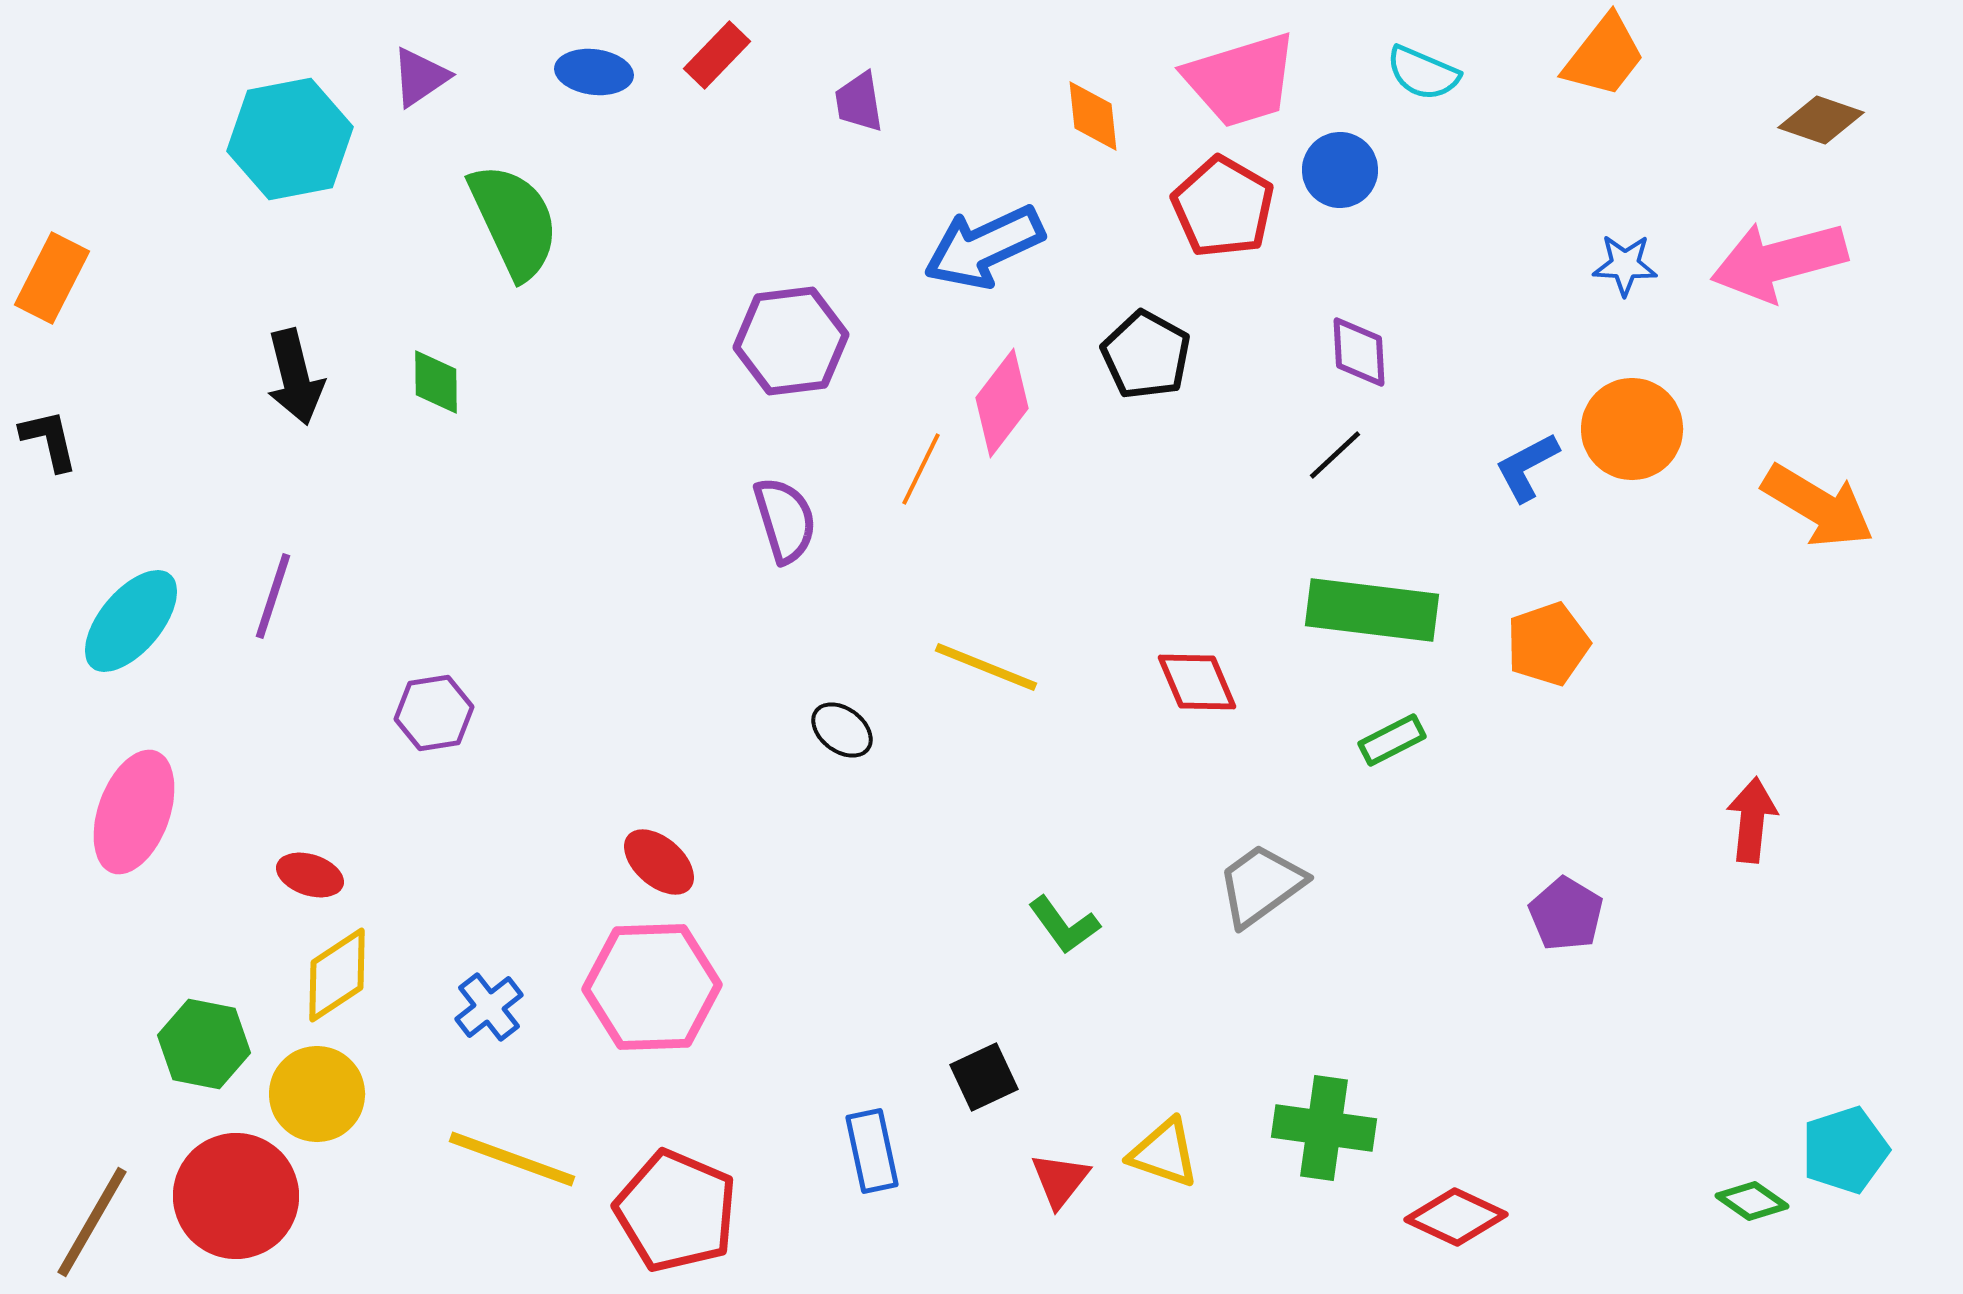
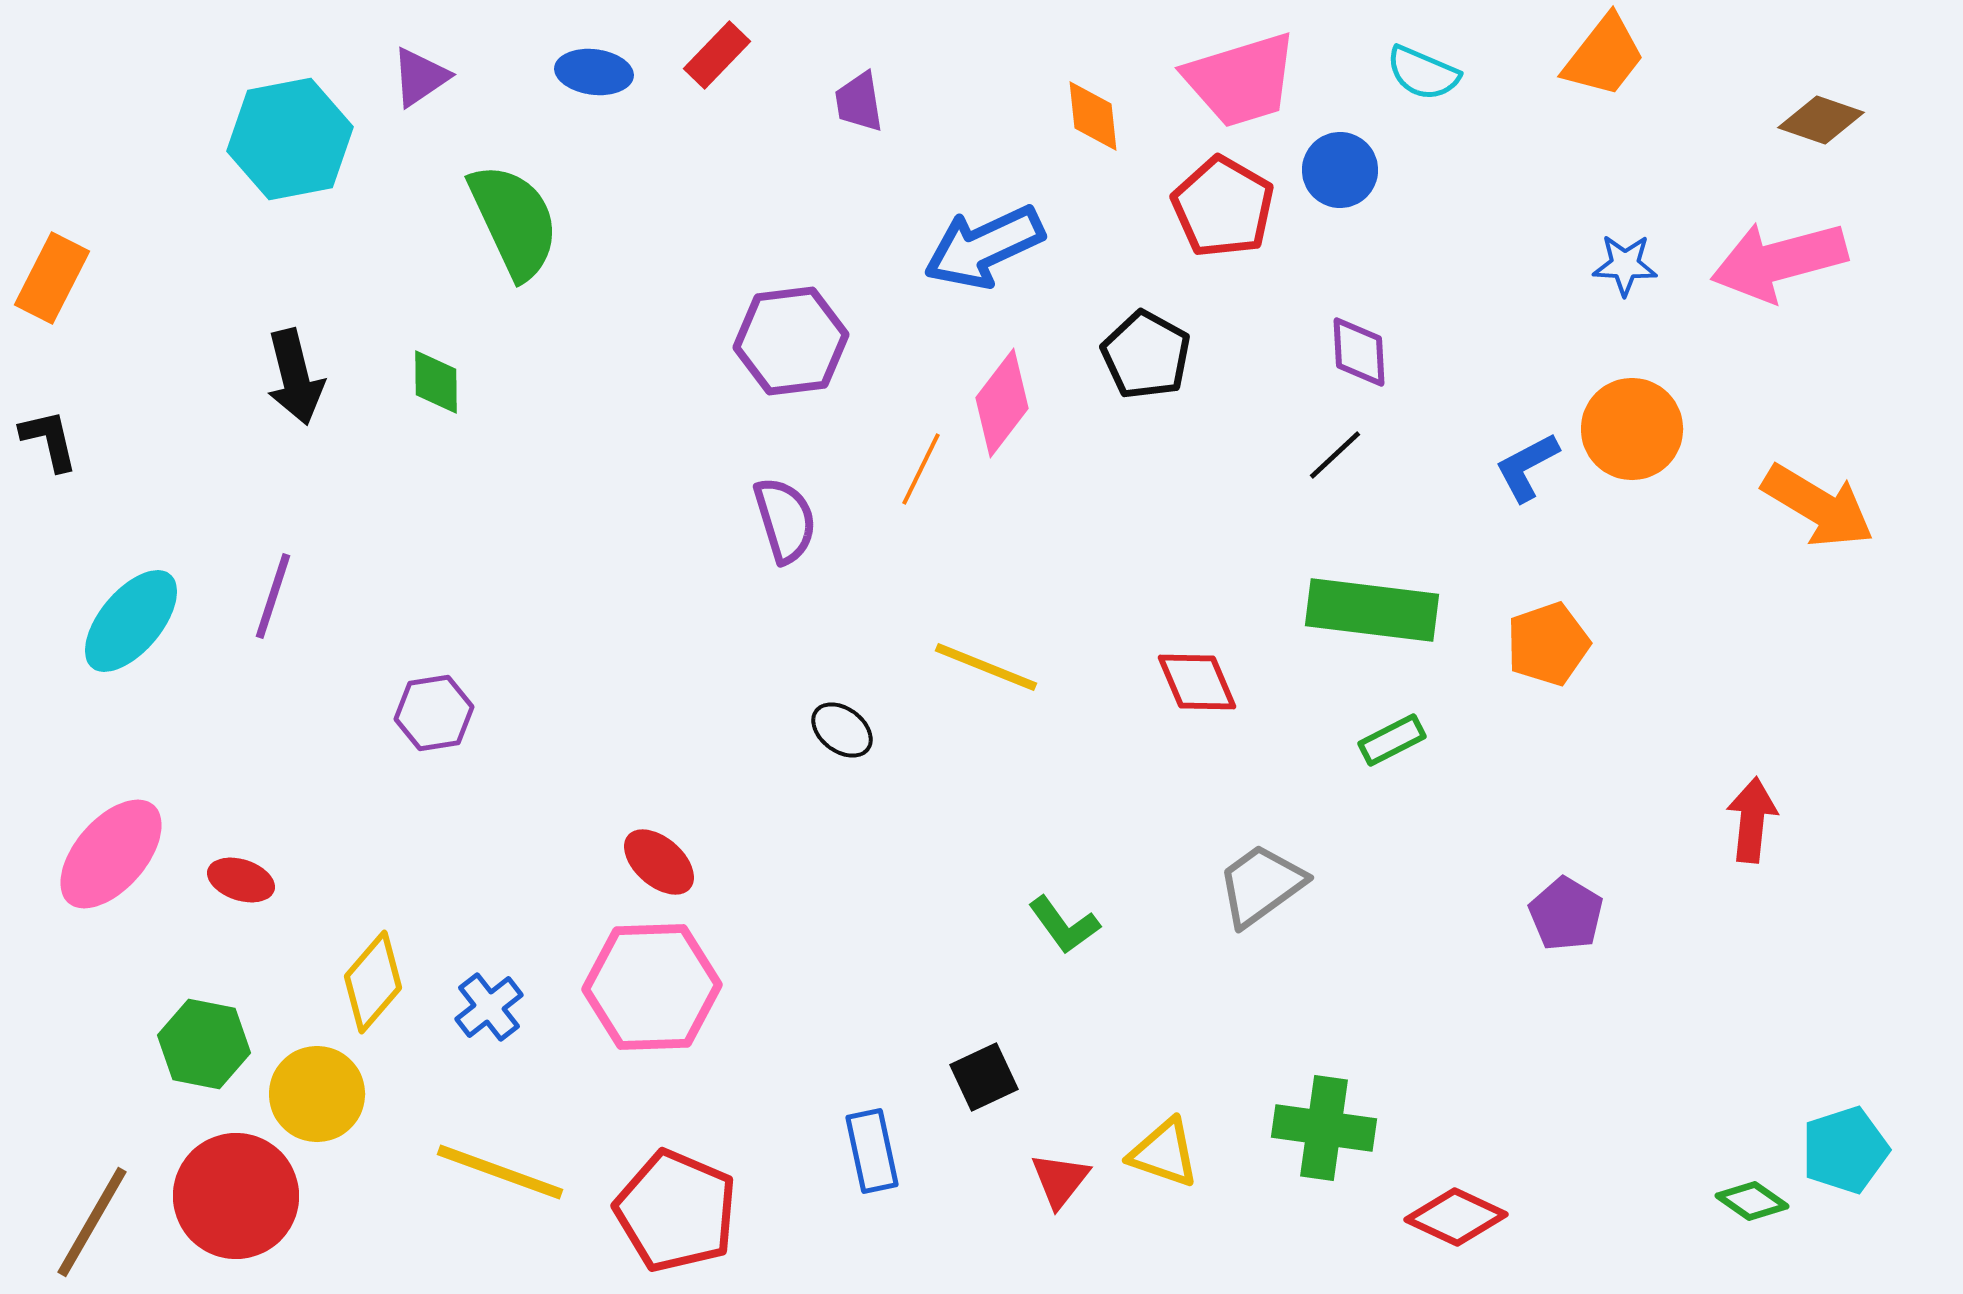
pink ellipse at (134, 812): moved 23 px left, 42 px down; rotated 21 degrees clockwise
red ellipse at (310, 875): moved 69 px left, 5 px down
yellow diamond at (337, 975): moved 36 px right, 7 px down; rotated 16 degrees counterclockwise
yellow line at (512, 1159): moved 12 px left, 13 px down
